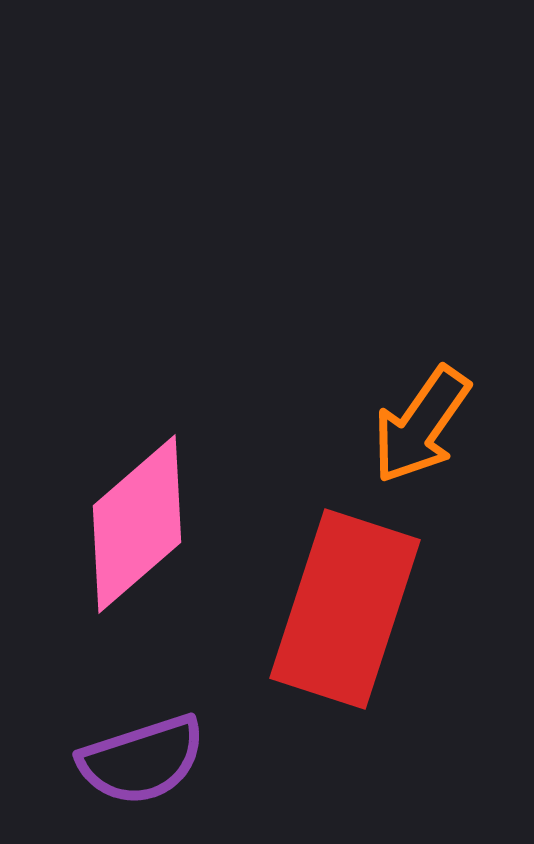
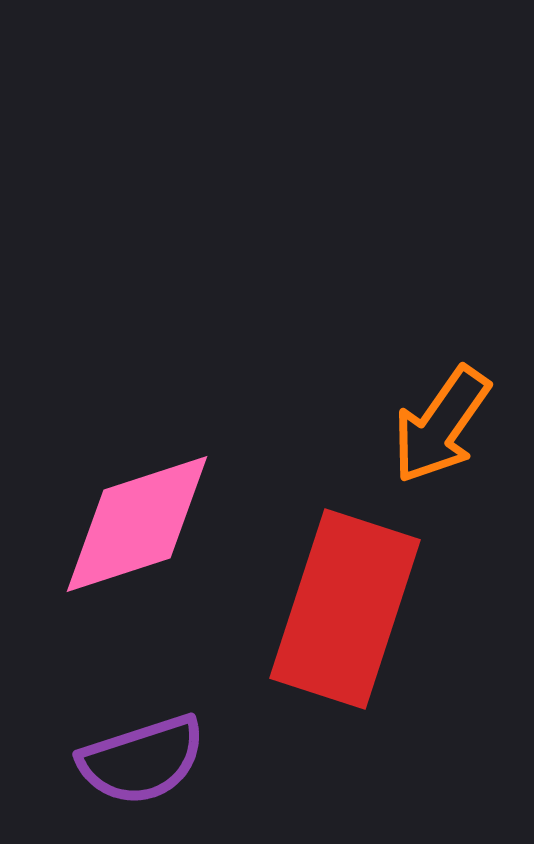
orange arrow: moved 20 px right
pink diamond: rotated 23 degrees clockwise
